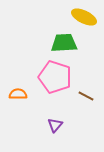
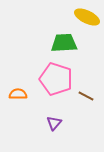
yellow ellipse: moved 3 px right
pink pentagon: moved 1 px right, 2 px down
purple triangle: moved 1 px left, 2 px up
